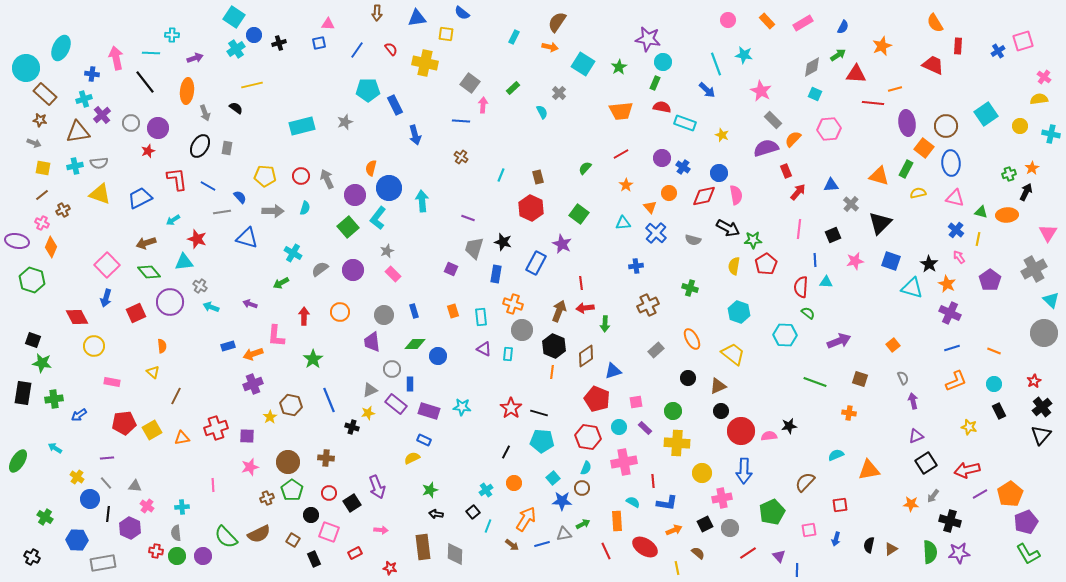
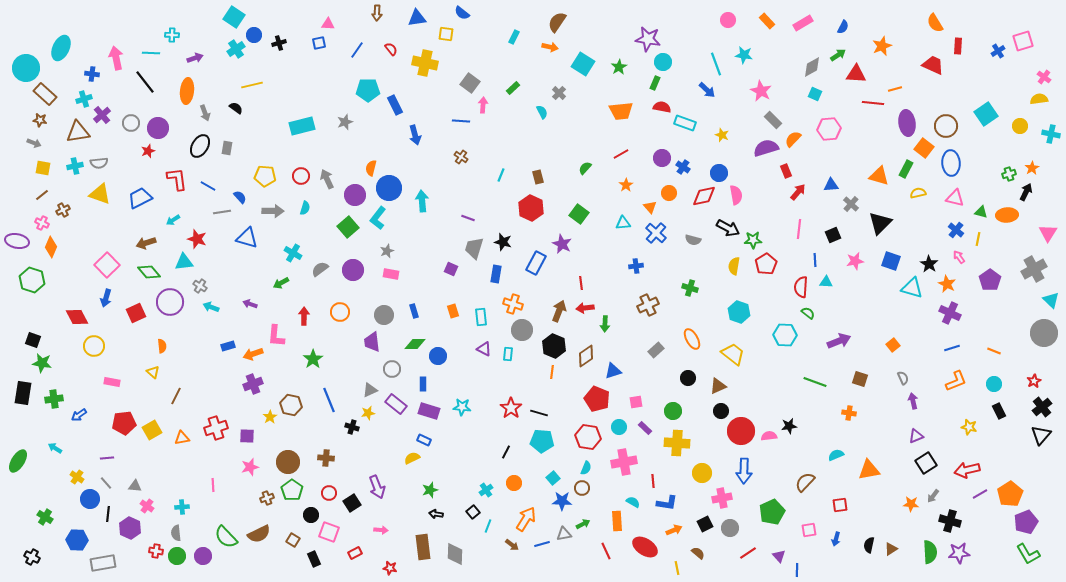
pink rectangle at (393, 274): moved 2 px left; rotated 35 degrees counterclockwise
blue rectangle at (410, 384): moved 13 px right
